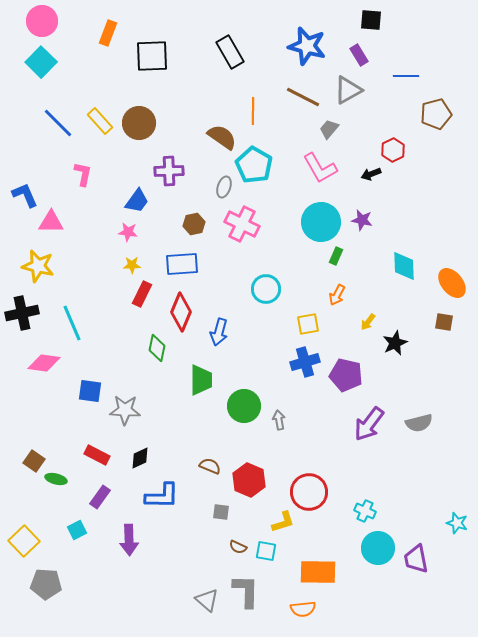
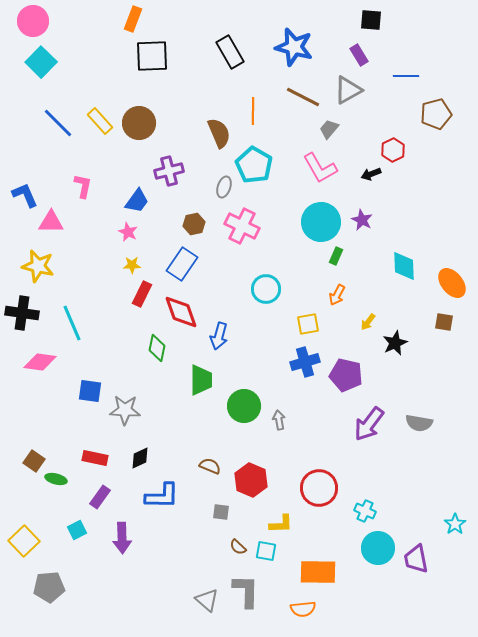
pink circle at (42, 21): moved 9 px left
orange rectangle at (108, 33): moved 25 px right, 14 px up
blue star at (307, 46): moved 13 px left, 1 px down
brown semicircle at (222, 137): moved 3 px left, 4 px up; rotated 32 degrees clockwise
purple cross at (169, 171): rotated 12 degrees counterclockwise
pink L-shape at (83, 174): moved 12 px down
purple star at (362, 220): rotated 15 degrees clockwise
pink cross at (242, 224): moved 2 px down
pink star at (128, 232): rotated 18 degrees clockwise
blue rectangle at (182, 264): rotated 52 degrees counterclockwise
red diamond at (181, 312): rotated 42 degrees counterclockwise
black cross at (22, 313): rotated 20 degrees clockwise
blue arrow at (219, 332): moved 4 px down
pink diamond at (44, 363): moved 4 px left, 1 px up
gray semicircle at (419, 423): rotated 24 degrees clockwise
red rectangle at (97, 455): moved 2 px left, 3 px down; rotated 15 degrees counterclockwise
red hexagon at (249, 480): moved 2 px right
red circle at (309, 492): moved 10 px right, 4 px up
yellow L-shape at (283, 522): moved 2 px left, 2 px down; rotated 15 degrees clockwise
cyan star at (457, 523): moved 2 px left, 1 px down; rotated 20 degrees clockwise
purple arrow at (129, 540): moved 7 px left, 2 px up
brown semicircle at (238, 547): rotated 18 degrees clockwise
gray pentagon at (46, 584): moved 3 px right, 3 px down; rotated 8 degrees counterclockwise
